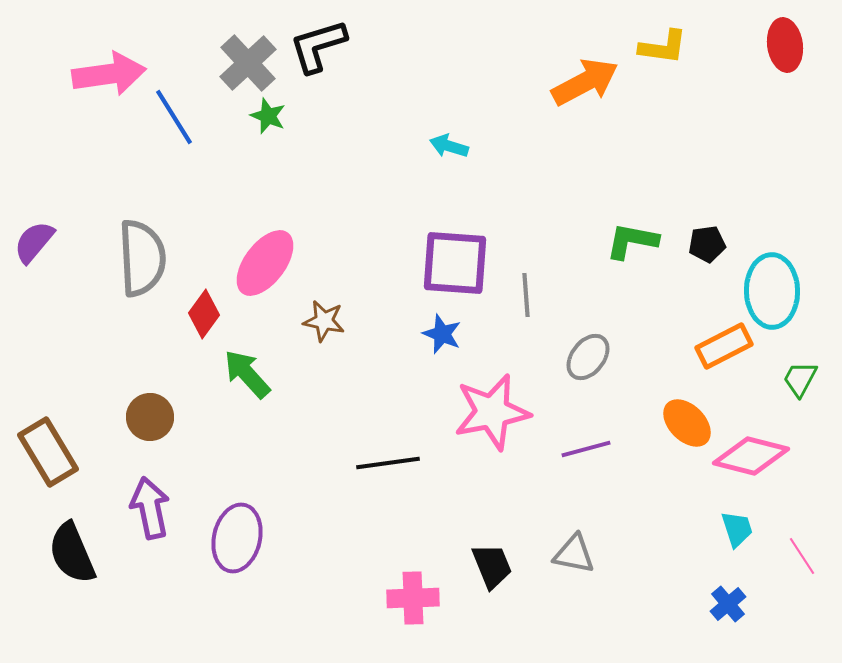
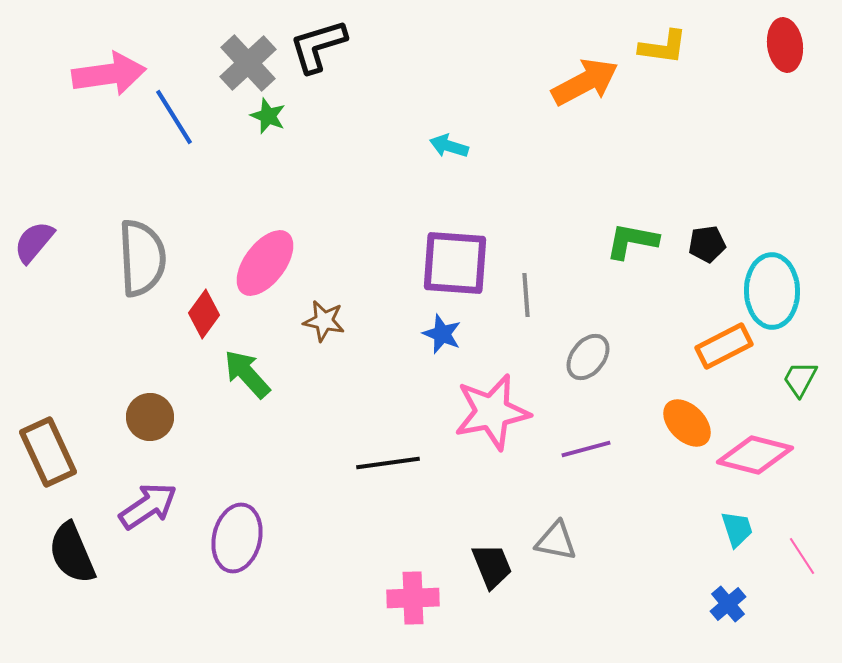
brown rectangle: rotated 6 degrees clockwise
pink diamond: moved 4 px right, 1 px up
purple arrow: moved 2 px left, 2 px up; rotated 68 degrees clockwise
gray triangle: moved 18 px left, 13 px up
